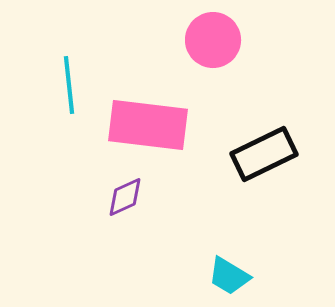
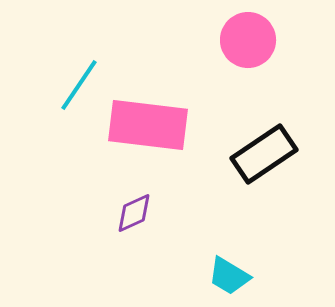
pink circle: moved 35 px right
cyan line: moved 10 px right; rotated 40 degrees clockwise
black rectangle: rotated 8 degrees counterclockwise
purple diamond: moved 9 px right, 16 px down
